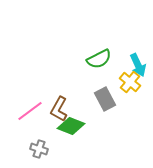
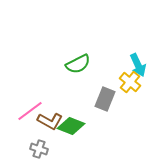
green semicircle: moved 21 px left, 5 px down
gray rectangle: rotated 50 degrees clockwise
brown L-shape: moved 9 px left, 12 px down; rotated 90 degrees counterclockwise
